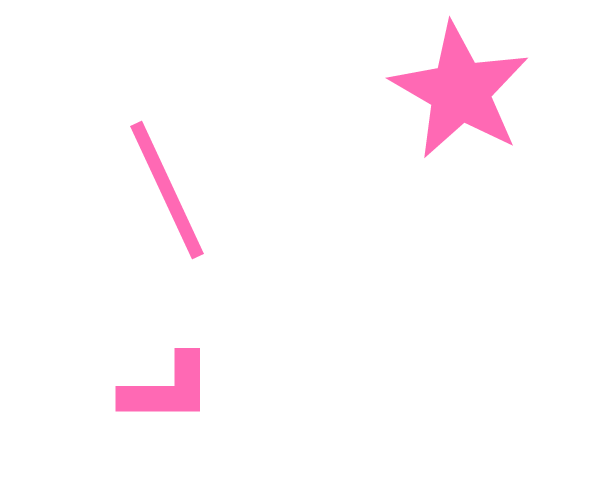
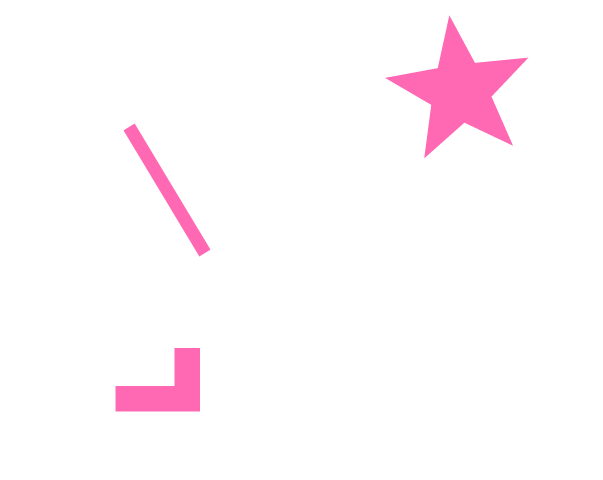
pink line: rotated 6 degrees counterclockwise
